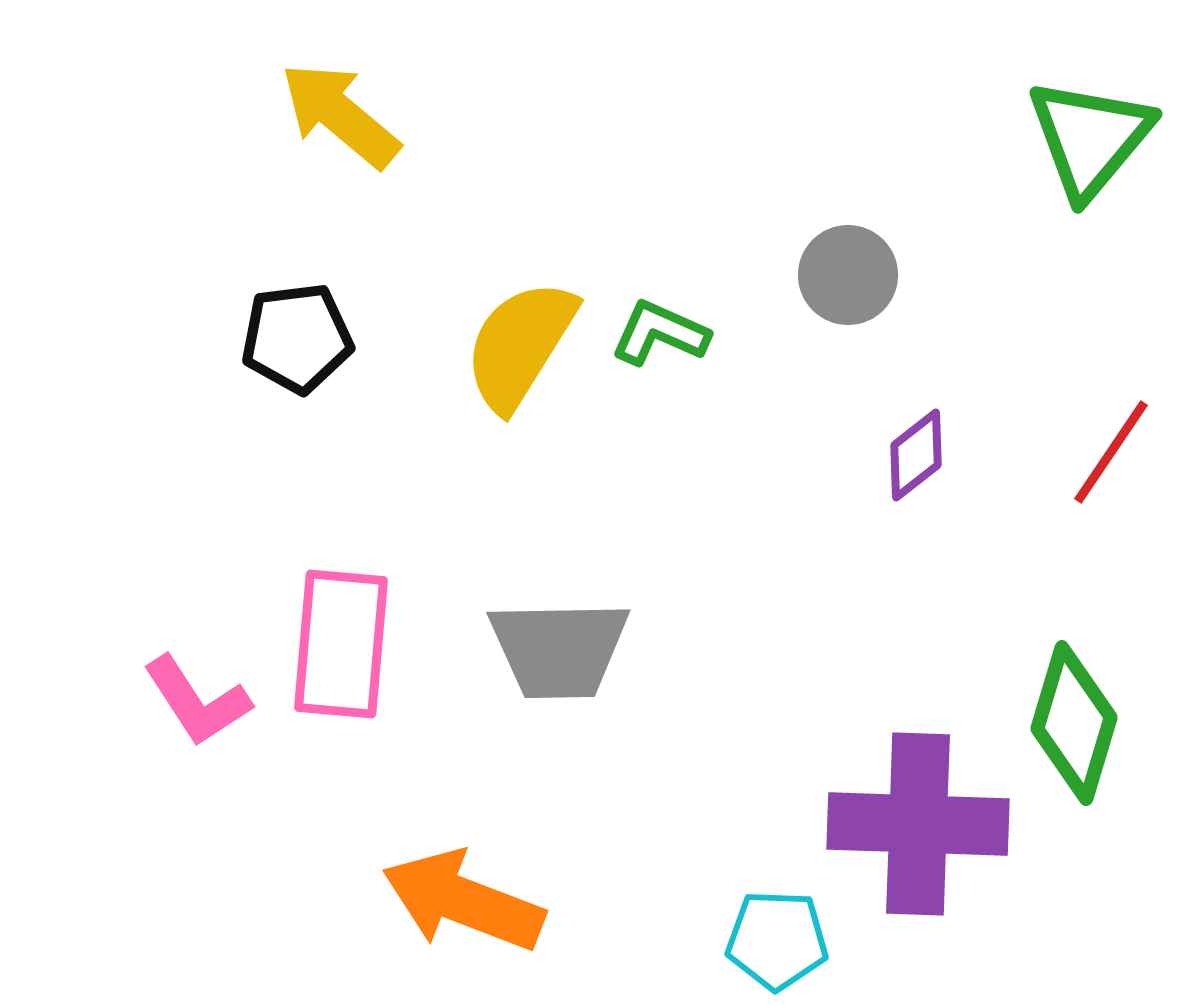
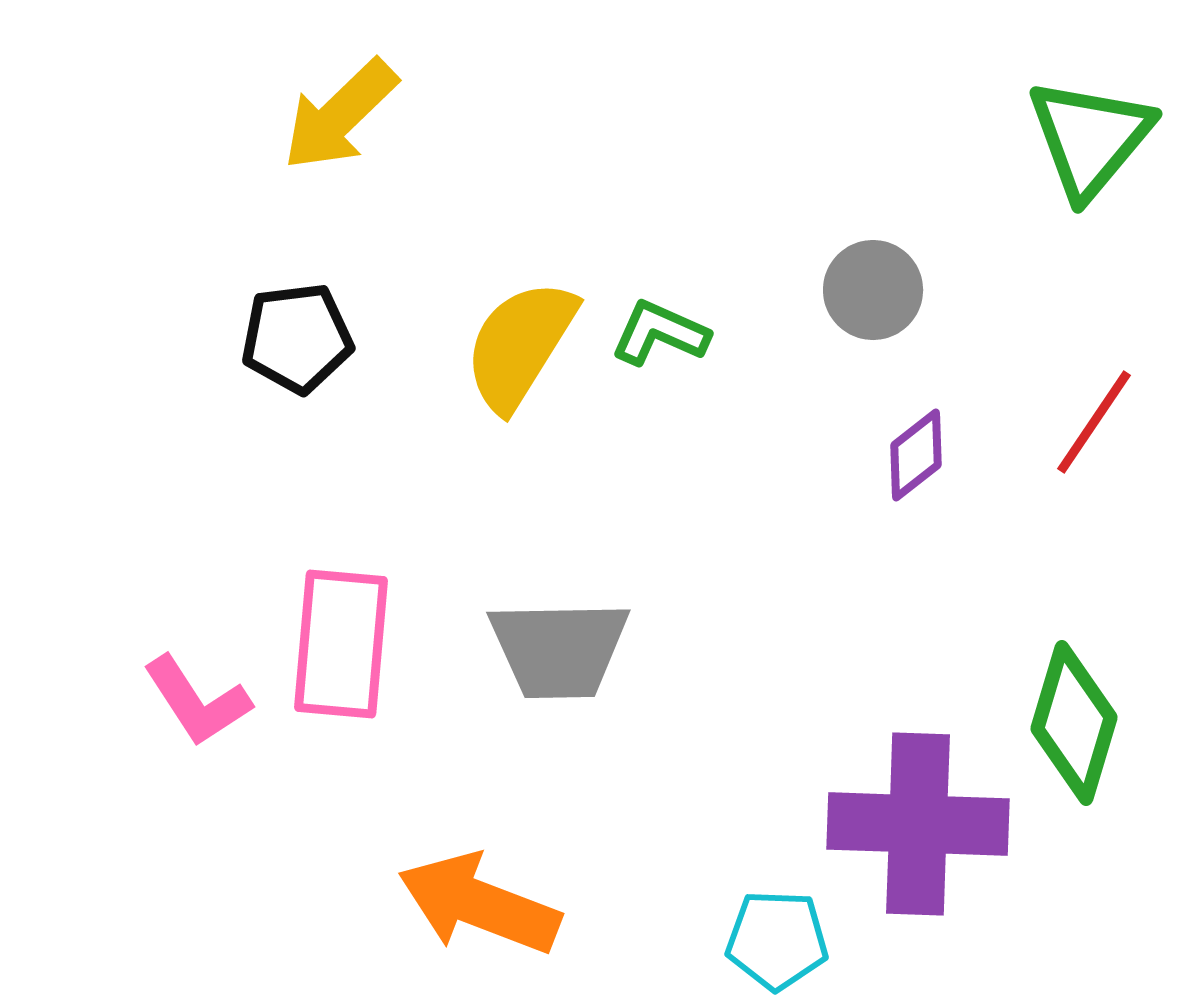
yellow arrow: rotated 84 degrees counterclockwise
gray circle: moved 25 px right, 15 px down
red line: moved 17 px left, 30 px up
orange arrow: moved 16 px right, 3 px down
